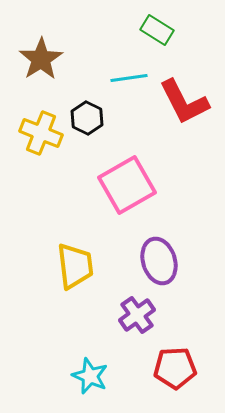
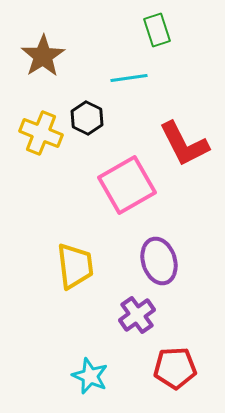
green rectangle: rotated 40 degrees clockwise
brown star: moved 2 px right, 3 px up
red L-shape: moved 42 px down
